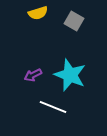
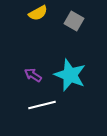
yellow semicircle: rotated 12 degrees counterclockwise
purple arrow: rotated 60 degrees clockwise
white line: moved 11 px left, 2 px up; rotated 36 degrees counterclockwise
